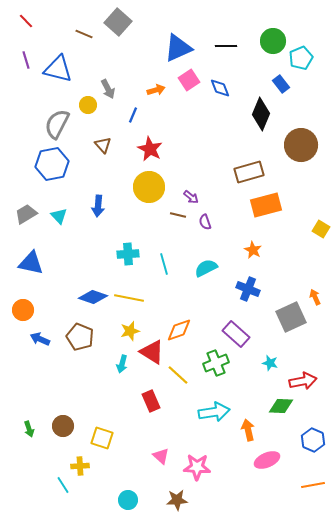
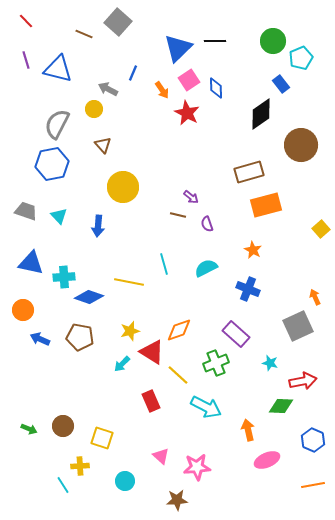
black line at (226, 46): moved 11 px left, 5 px up
blue triangle at (178, 48): rotated 20 degrees counterclockwise
blue diamond at (220, 88): moved 4 px left; rotated 20 degrees clockwise
gray arrow at (108, 89): rotated 144 degrees clockwise
orange arrow at (156, 90): moved 6 px right; rotated 72 degrees clockwise
yellow circle at (88, 105): moved 6 px right, 4 px down
black diamond at (261, 114): rotated 32 degrees clockwise
blue line at (133, 115): moved 42 px up
red star at (150, 149): moved 37 px right, 36 px up
yellow circle at (149, 187): moved 26 px left
blue arrow at (98, 206): moved 20 px down
gray trapezoid at (26, 214): moved 3 px up; rotated 50 degrees clockwise
purple semicircle at (205, 222): moved 2 px right, 2 px down
yellow square at (321, 229): rotated 18 degrees clockwise
cyan cross at (128, 254): moved 64 px left, 23 px down
blue diamond at (93, 297): moved 4 px left
yellow line at (129, 298): moved 16 px up
gray square at (291, 317): moved 7 px right, 9 px down
brown pentagon at (80, 337): rotated 12 degrees counterclockwise
cyan arrow at (122, 364): rotated 30 degrees clockwise
cyan arrow at (214, 412): moved 8 px left, 5 px up; rotated 36 degrees clockwise
green arrow at (29, 429): rotated 49 degrees counterclockwise
pink star at (197, 467): rotated 8 degrees counterclockwise
cyan circle at (128, 500): moved 3 px left, 19 px up
